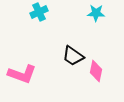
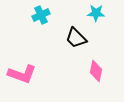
cyan cross: moved 2 px right, 3 px down
black trapezoid: moved 3 px right, 18 px up; rotated 10 degrees clockwise
